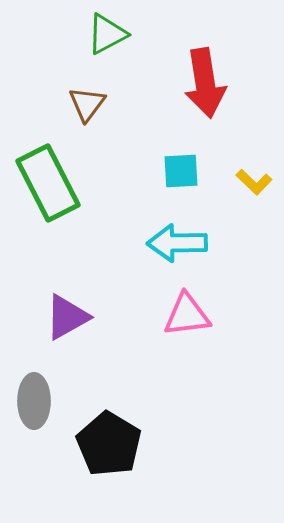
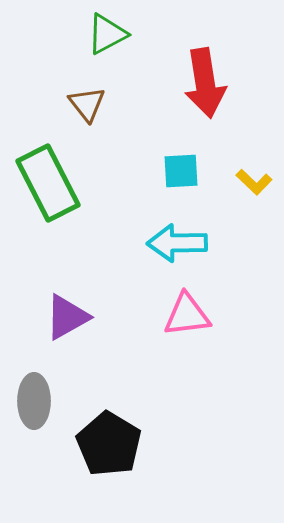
brown triangle: rotated 15 degrees counterclockwise
